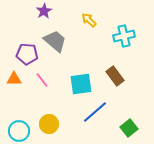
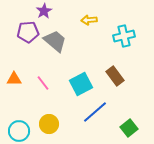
yellow arrow: rotated 49 degrees counterclockwise
purple pentagon: moved 1 px right, 22 px up; rotated 10 degrees counterclockwise
pink line: moved 1 px right, 3 px down
cyan square: rotated 20 degrees counterclockwise
